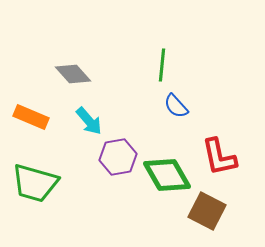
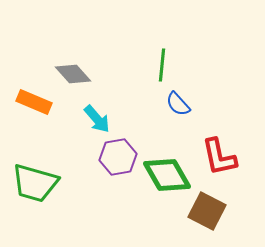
blue semicircle: moved 2 px right, 2 px up
orange rectangle: moved 3 px right, 15 px up
cyan arrow: moved 8 px right, 2 px up
